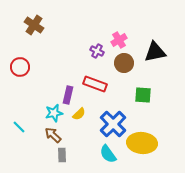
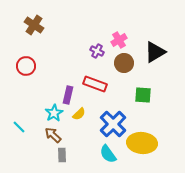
black triangle: rotated 20 degrees counterclockwise
red circle: moved 6 px right, 1 px up
cyan star: rotated 18 degrees counterclockwise
